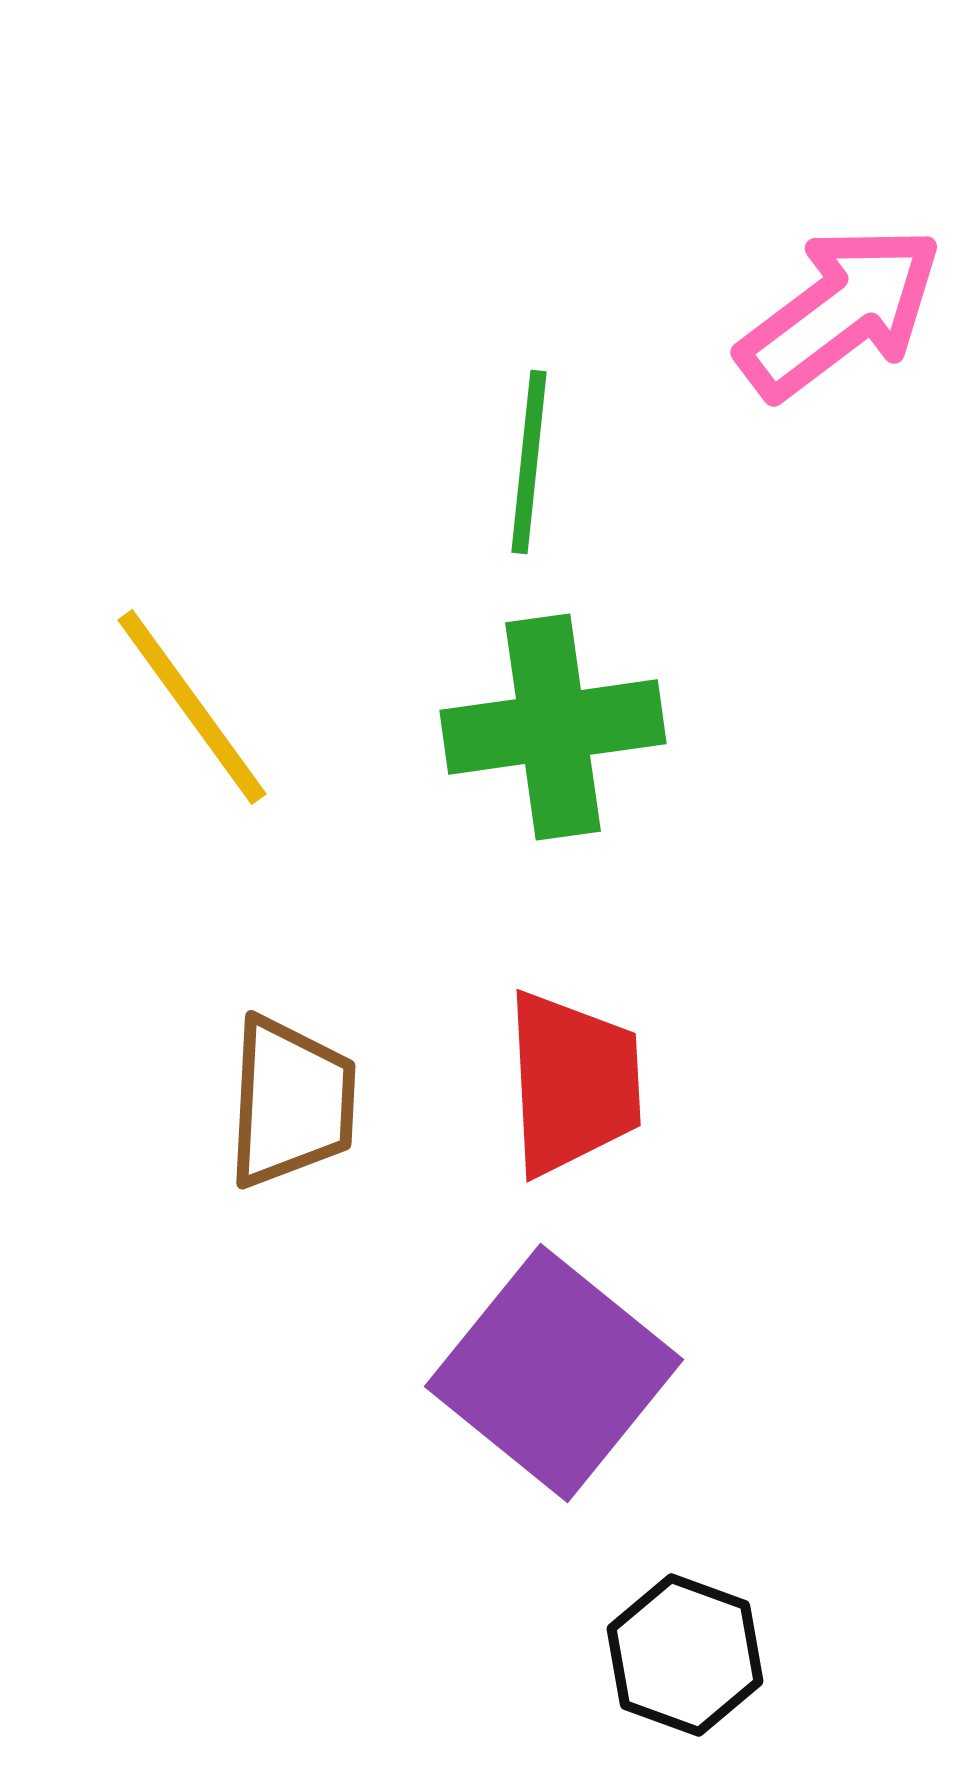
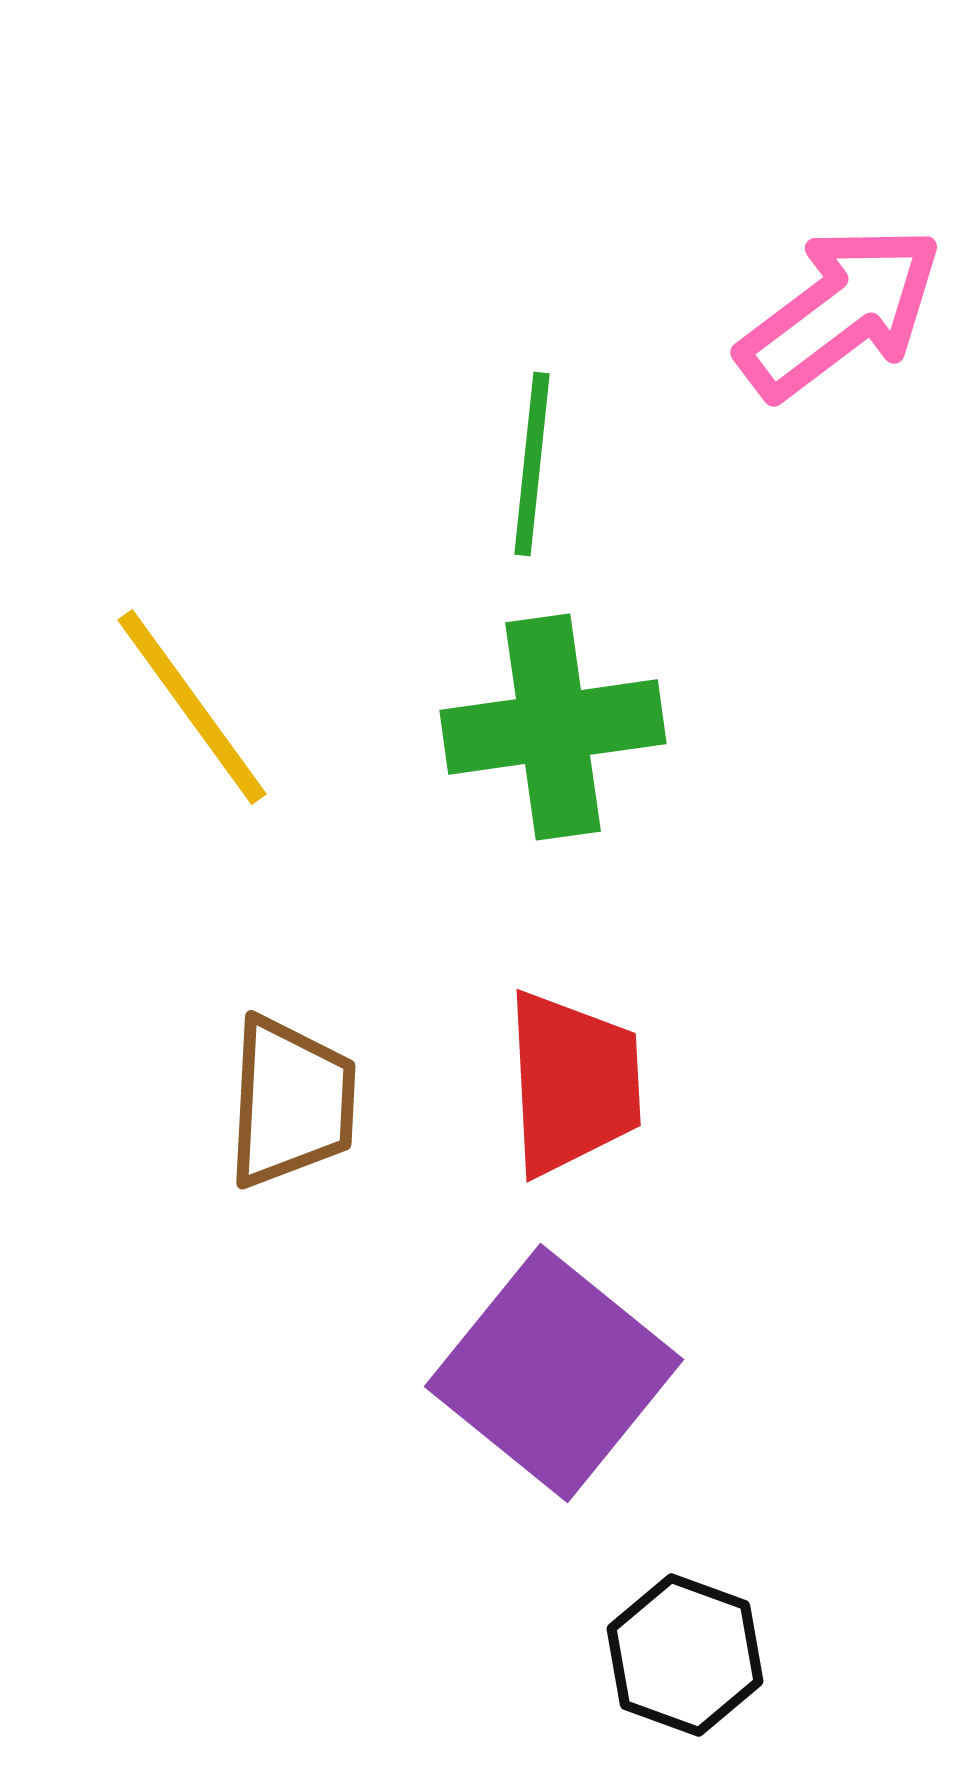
green line: moved 3 px right, 2 px down
